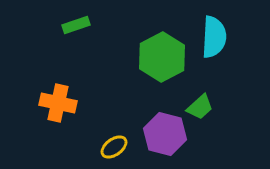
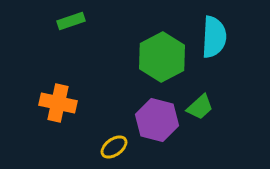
green rectangle: moved 5 px left, 4 px up
purple hexagon: moved 8 px left, 14 px up
